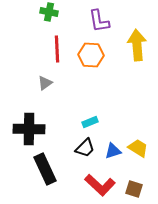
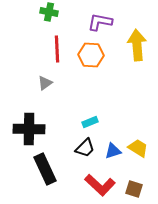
purple L-shape: moved 1 px right, 1 px down; rotated 110 degrees clockwise
